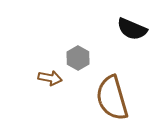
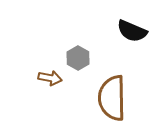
black semicircle: moved 2 px down
brown semicircle: rotated 15 degrees clockwise
